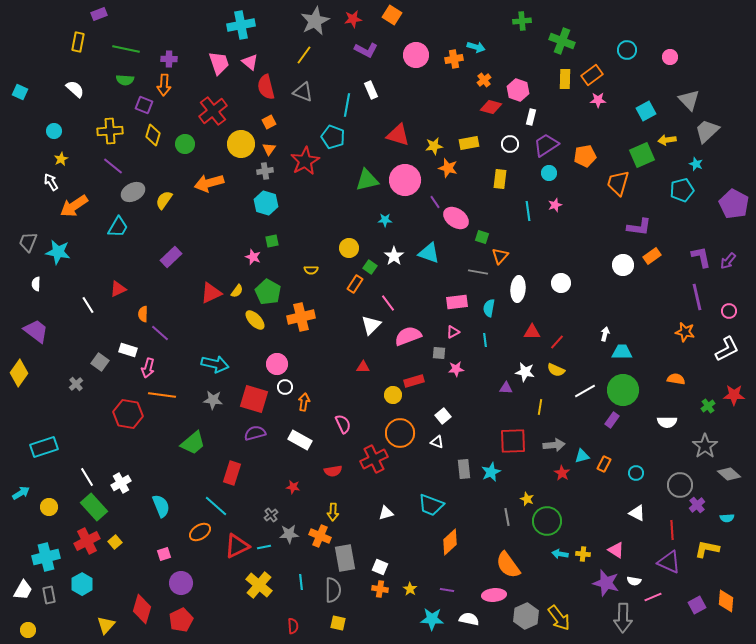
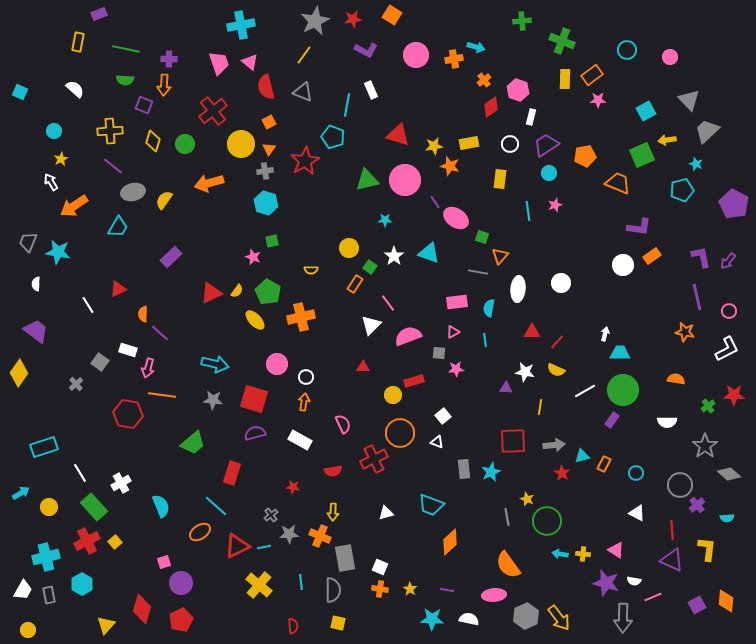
red diamond at (491, 107): rotated 50 degrees counterclockwise
yellow diamond at (153, 135): moved 6 px down
orange star at (448, 168): moved 2 px right, 2 px up
orange trapezoid at (618, 183): rotated 96 degrees clockwise
gray ellipse at (133, 192): rotated 15 degrees clockwise
cyan trapezoid at (622, 352): moved 2 px left, 1 px down
white circle at (285, 387): moved 21 px right, 10 px up
white line at (87, 477): moved 7 px left, 4 px up
yellow L-shape at (707, 549): rotated 85 degrees clockwise
pink square at (164, 554): moved 8 px down
purple triangle at (669, 562): moved 3 px right, 2 px up
